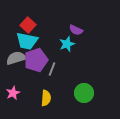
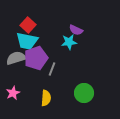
cyan star: moved 2 px right, 2 px up; rotated 14 degrees clockwise
purple pentagon: moved 2 px up
